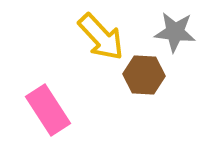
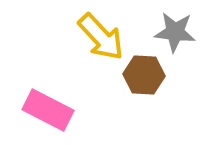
pink rectangle: rotated 30 degrees counterclockwise
